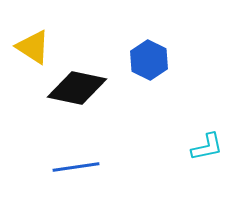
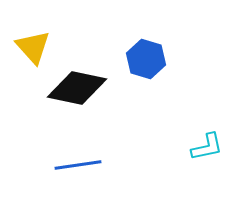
yellow triangle: rotated 15 degrees clockwise
blue hexagon: moved 3 px left, 1 px up; rotated 9 degrees counterclockwise
blue line: moved 2 px right, 2 px up
